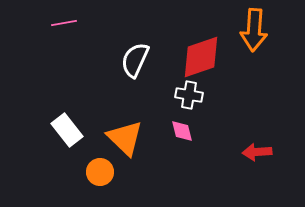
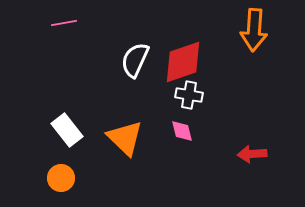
red diamond: moved 18 px left, 5 px down
red arrow: moved 5 px left, 2 px down
orange circle: moved 39 px left, 6 px down
